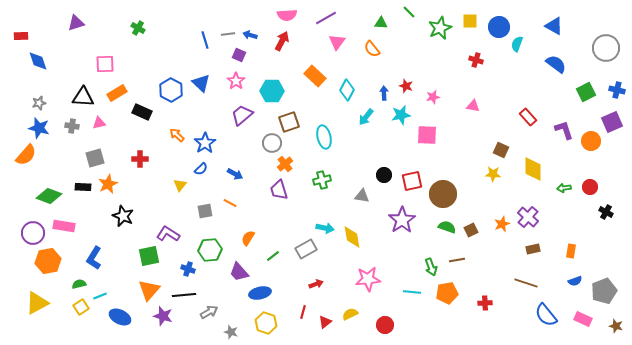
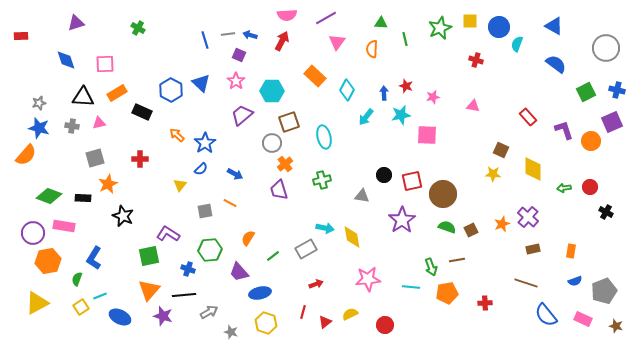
green line at (409, 12): moved 4 px left, 27 px down; rotated 32 degrees clockwise
orange semicircle at (372, 49): rotated 42 degrees clockwise
blue diamond at (38, 61): moved 28 px right, 1 px up
black rectangle at (83, 187): moved 11 px down
green semicircle at (79, 284): moved 2 px left, 5 px up; rotated 56 degrees counterclockwise
cyan line at (412, 292): moved 1 px left, 5 px up
